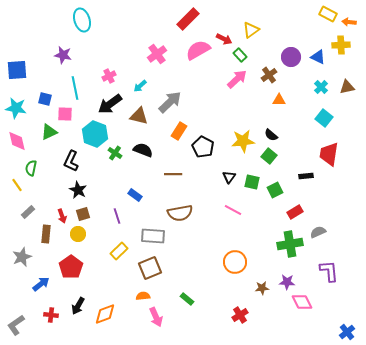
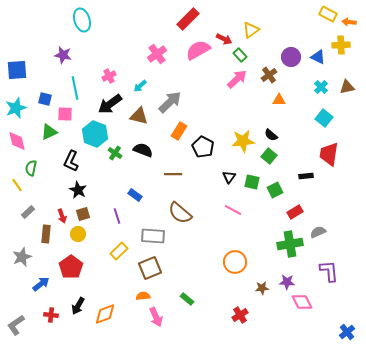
cyan star at (16, 108): rotated 30 degrees counterclockwise
brown semicircle at (180, 213): rotated 50 degrees clockwise
